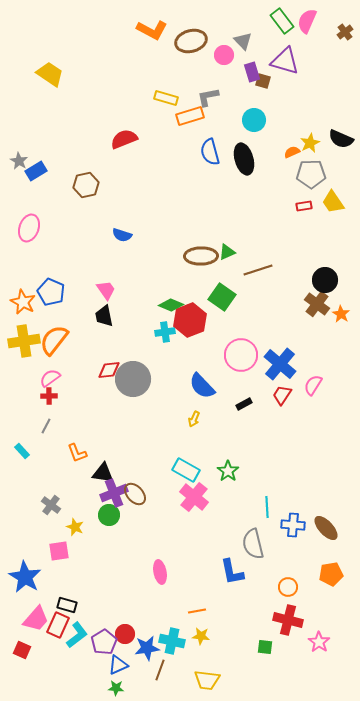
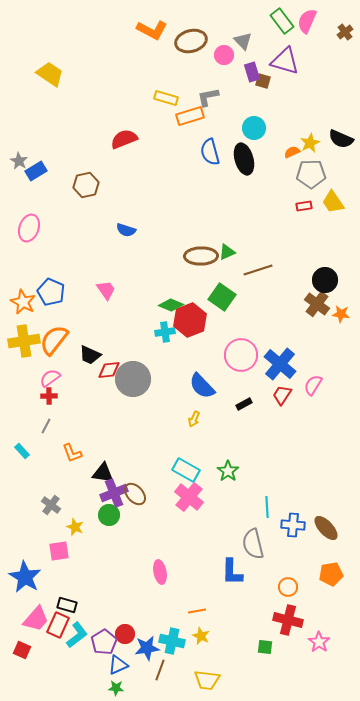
cyan circle at (254, 120): moved 8 px down
blue semicircle at (122, 235): moved 4 px right, 5 px up
orange star at (341, 314): rotated 24 degrees counterclockwise
black trapezoid at (104, 316): moved 14 px left, 39 px down; rotated 55 degrees counterclockwise
orange L-shape at (77, 453): moved 5 px left
pink cross at (194, 497): moved 5 px left
blue L-shape at (232, 572): rotated 12 degrees clockwise
yellow star at (201, 636): rotated 18 degrees clockwise
